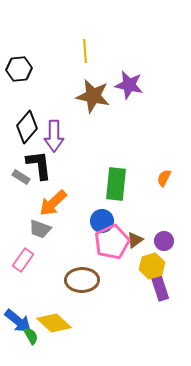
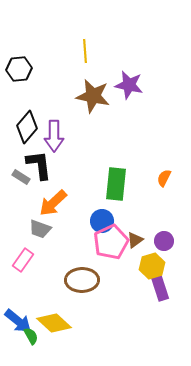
pink pentagon: moved 1 px left
